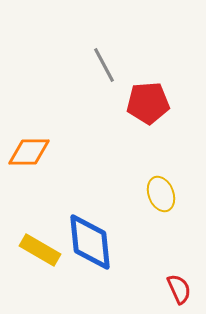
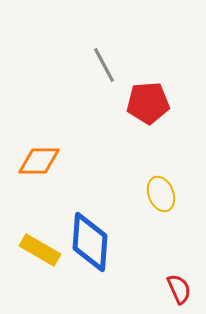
orange diamond: moved 10 px right, 9 px down
blue diamond: rotated 10 degrees clockwise
